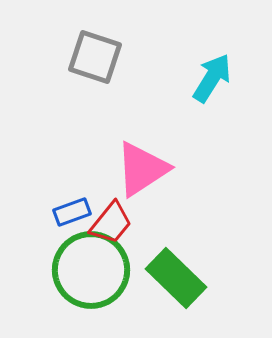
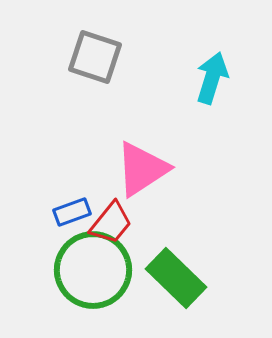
cyan arrow: rotated 15 degrees counterclockwise
green circle: moved 2 px right
